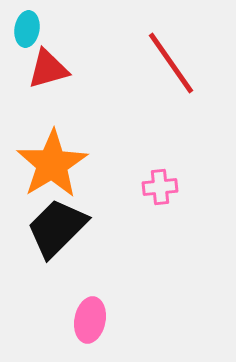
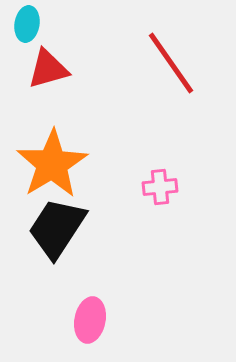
cyan ellipse: moved 5 px up
black trapezoid: rotated 12 degrees counterclockwise
